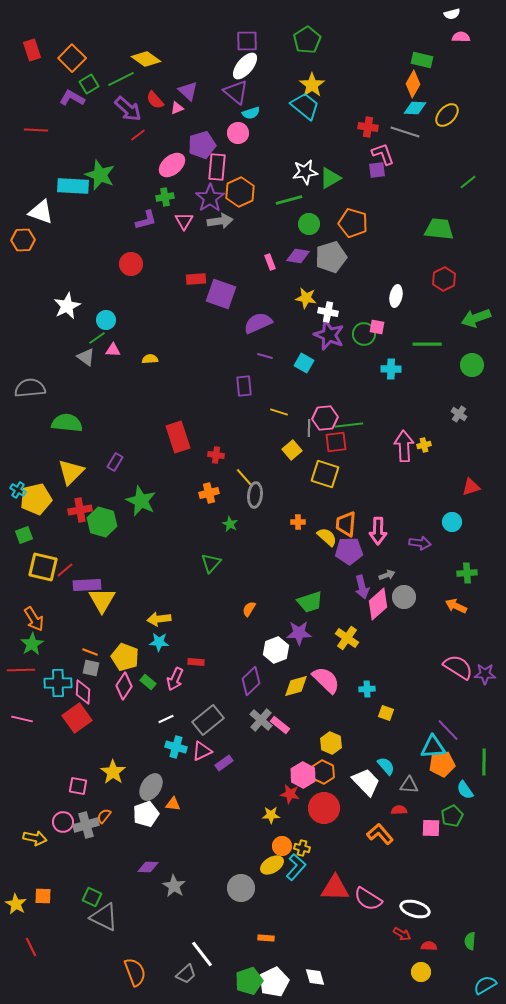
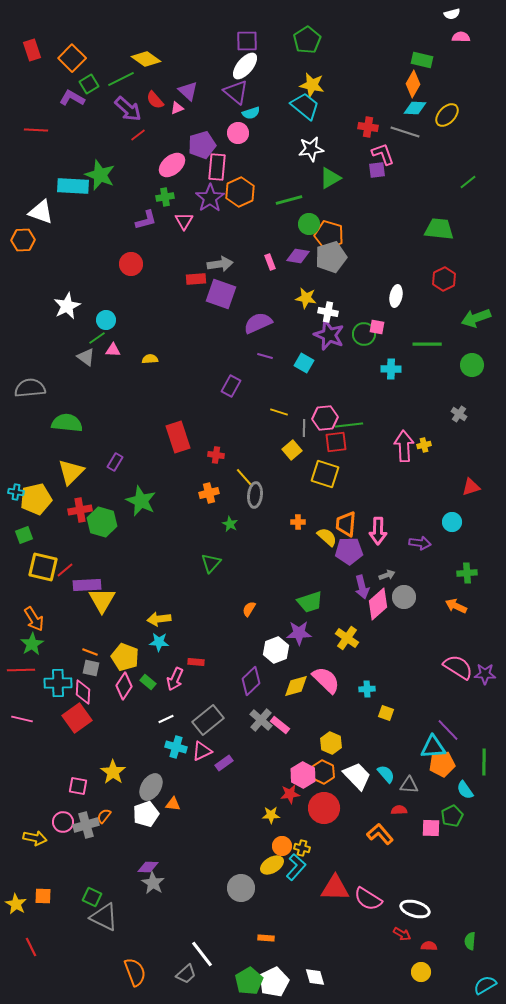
yellow star at (312, 85): rotated 25 degrees counterclockwise
white star at (305, 172): moved 6 px right, 23 px up
gray arrow at (220, 221): moved 43 px down
orange pentagon at (353, 223): moved 24 px left, 12 px down
purple rectangle at (244, 386): moved 13 px left; rotated 35 degrees clockwise
gray line at (309, 428): moved 5 px left
cyan cross at (18, 490): moved 2 px left, 2 px down; rotated 21 degrees counterclockwise
cyan semicircle at (386, 766): moved 8 px down
white trapezoid at (366, 782): moved 9 px left, 6 px up
red star at (290, 794): rotated 18 degrees counterclockwise
gray star at (174, 886): moved 21 px left, 3 px up
green pentagon at (249, 981): rotated 12 degrees counterclockwise
